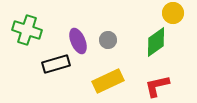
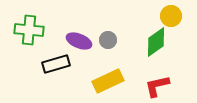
yellow circle: moved 2 px left, 3 px down
green cross: moved 2 px right; rotated 12 degrees counterclockwise
purple ellipse: moved 1 px right; rotated 45 degrees counterclockwise
